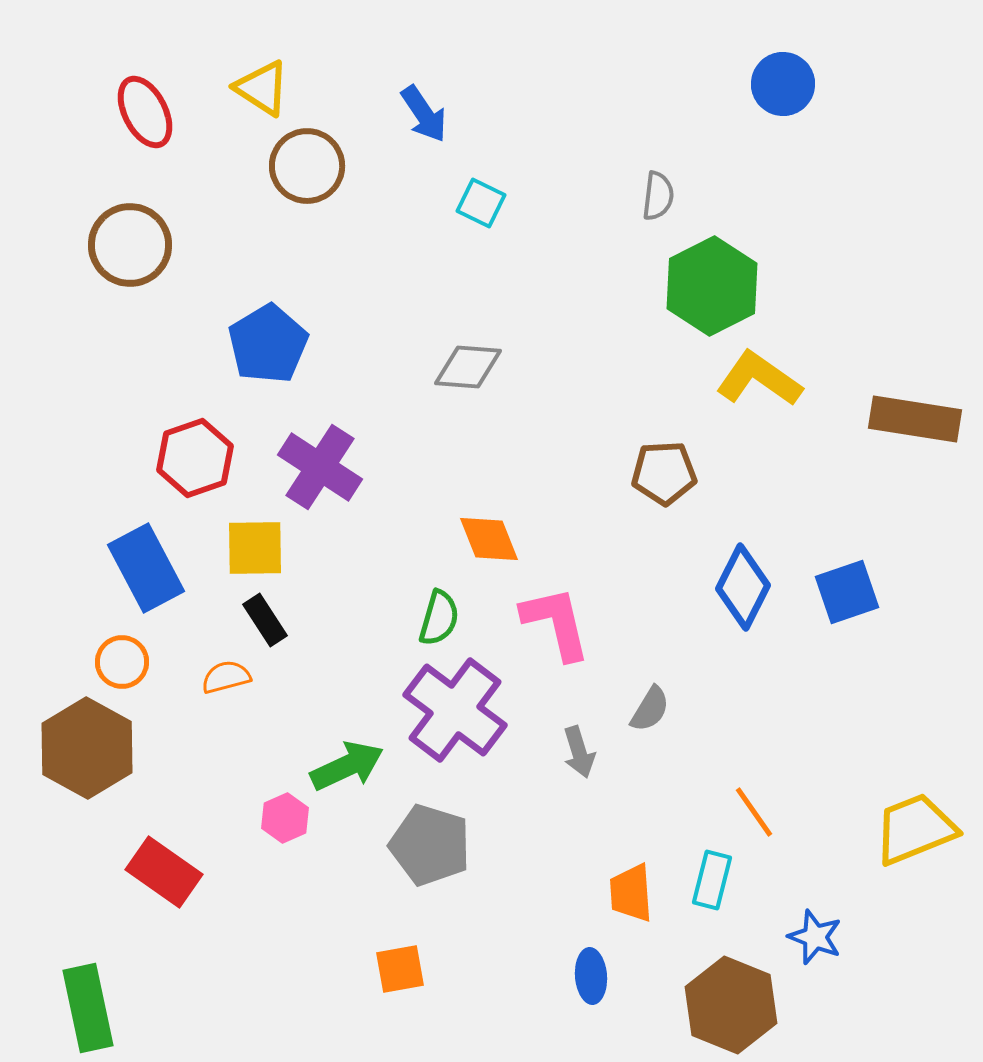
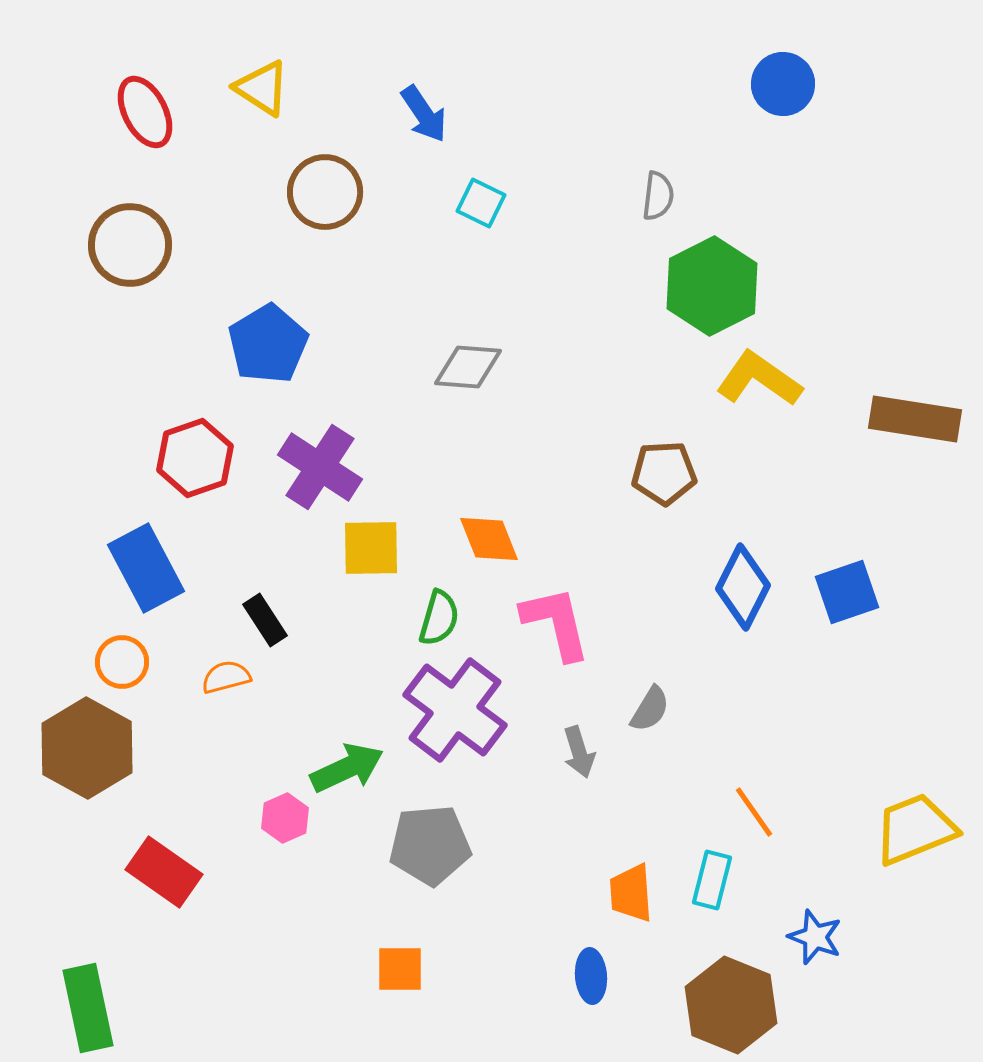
brown circle at (307, 166): moved 18 px right, 26 px down
yellow square at (255, 548): moved 116 px right
green arrow at (347, 766): moved 2 px down
gray pentagon at (430, 845): rotated 22 degrees counterclockwise
orange square at (400, 969): rotated 10 degrees clockwise
